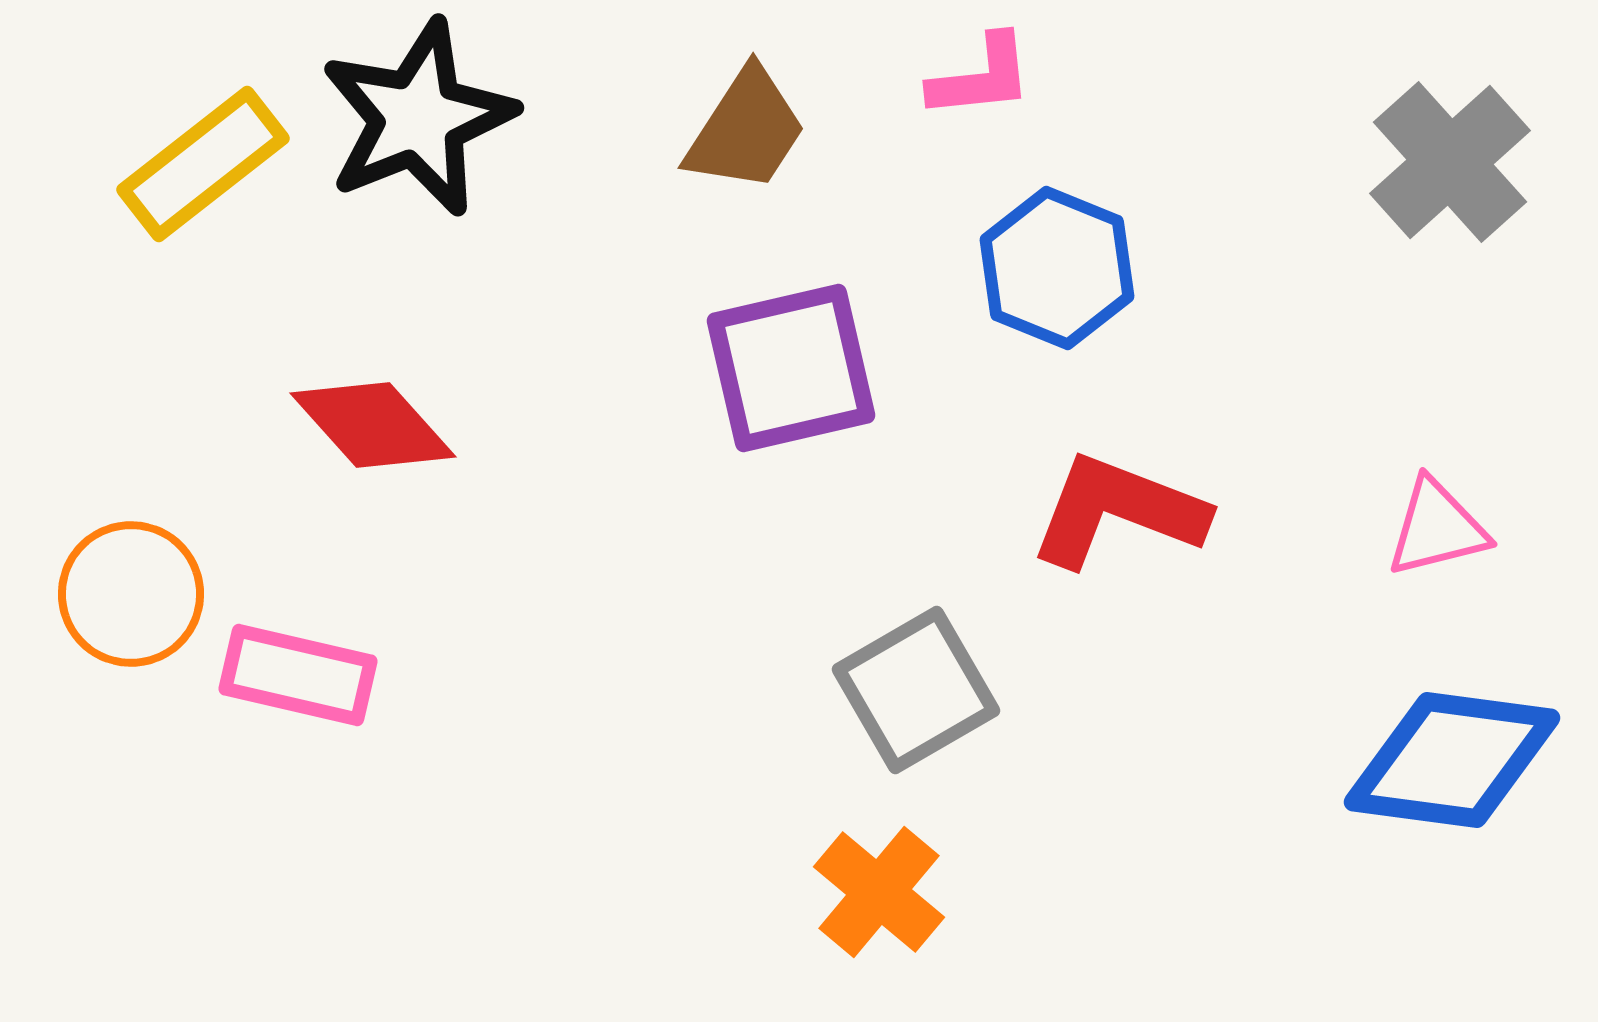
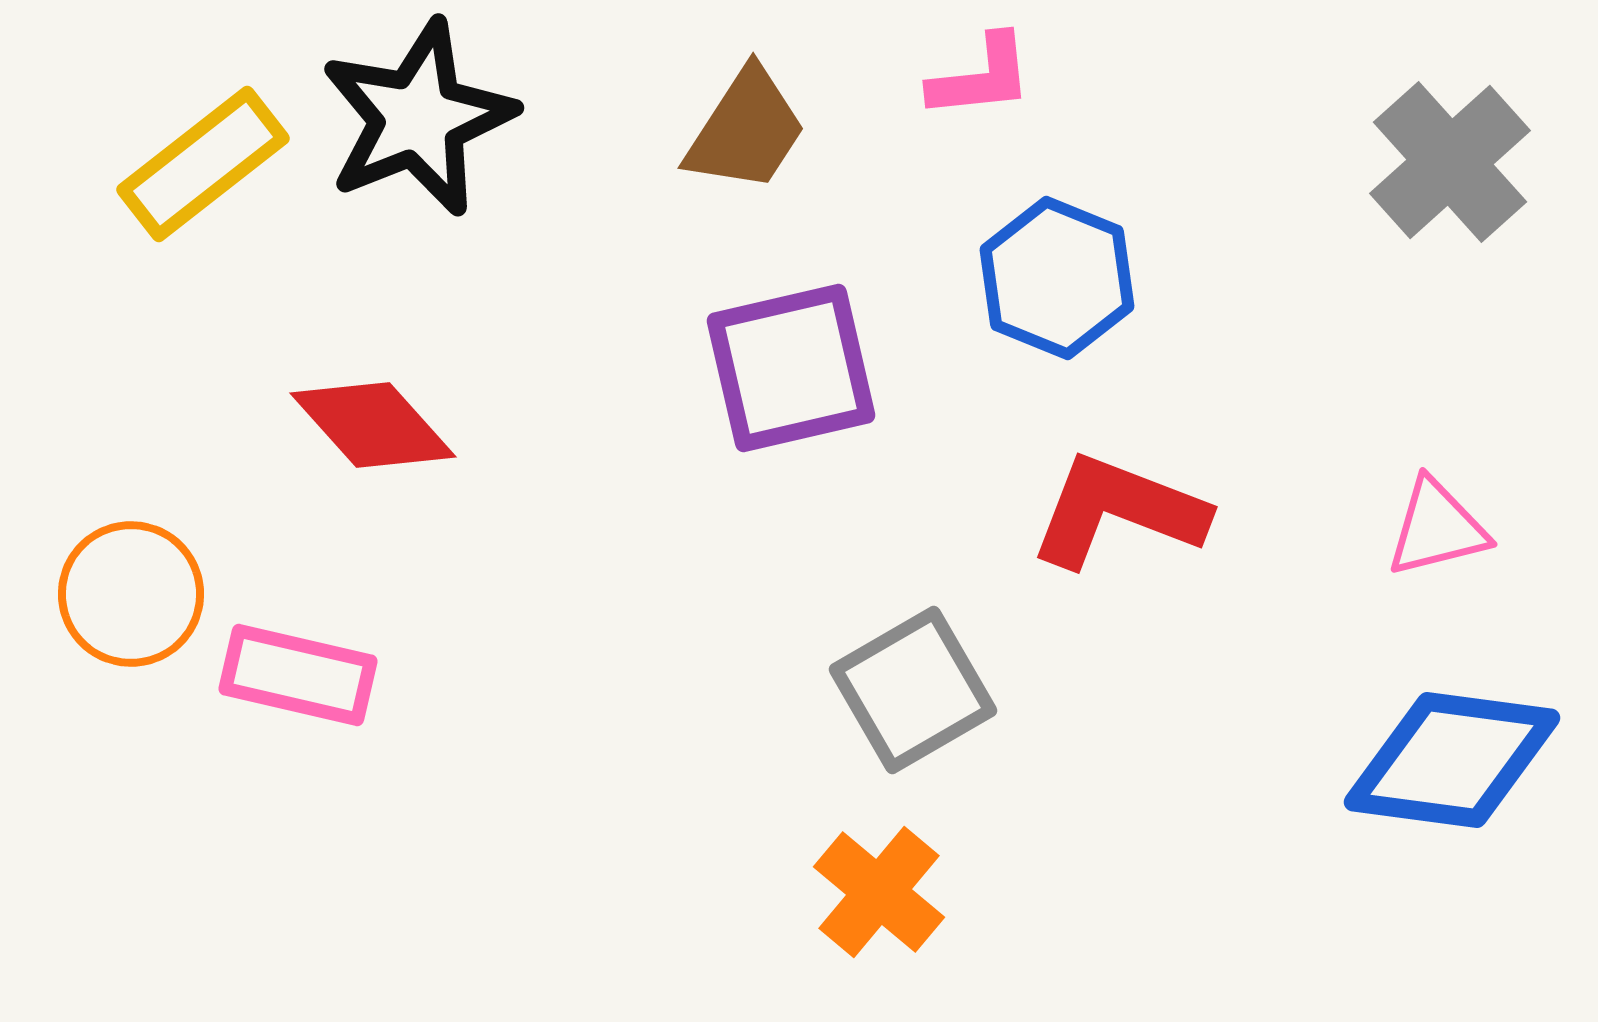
blue hexagon: moved 10 px down
gray square: moved 3 px left
